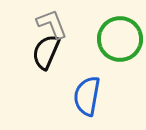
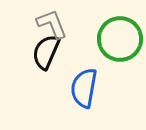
blue semicircle: moved 3 px left, 8 px up
